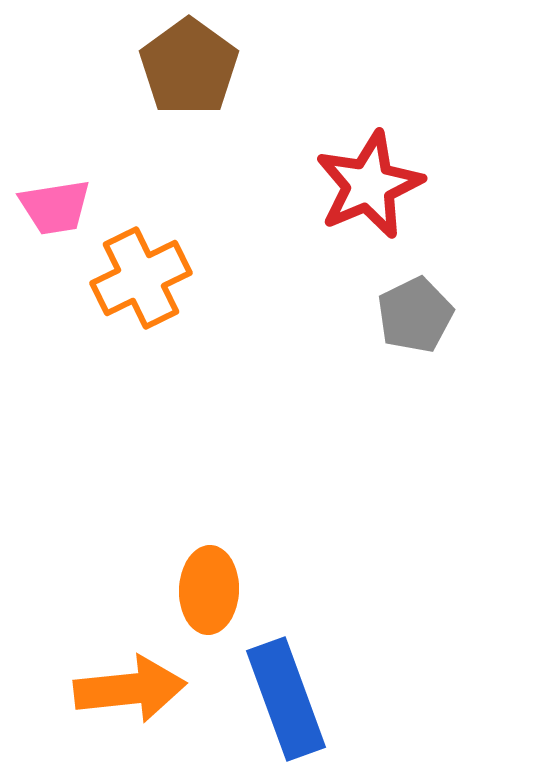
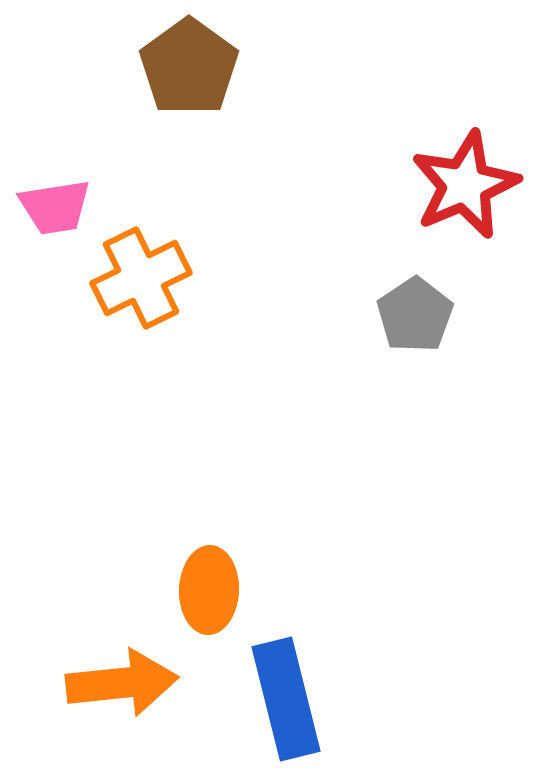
red star: moved 96 px right
gray pentagon: rotated 8 degrees counterclockwise
orange arrow: moved 8 px left, 6 px up
blue rectangle: rotated 6 degrees clockwise
